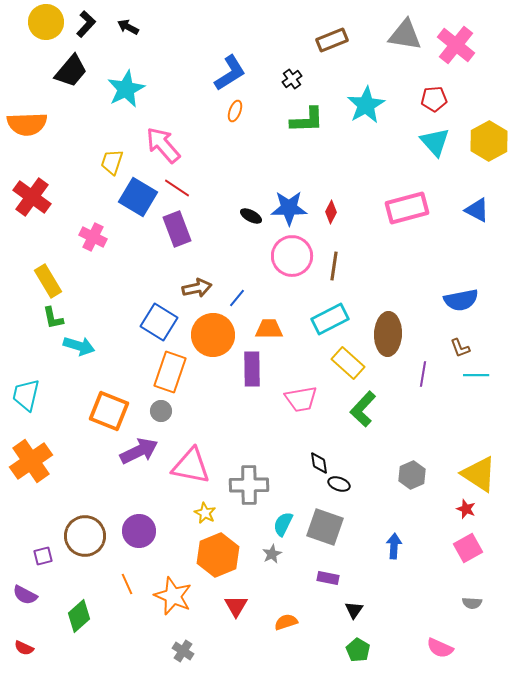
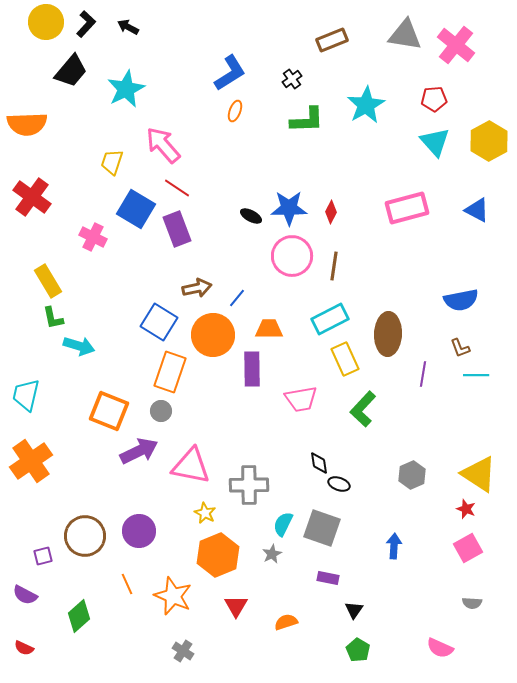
blue square at (138, 197): moved 2 px left, 12 px down
yellow rectangle at (348, 363): moved 3 px left, 4 px up; rotated 24 degrees clockwise
gray square at (325, 527): moved 3 px left, 1 px down
